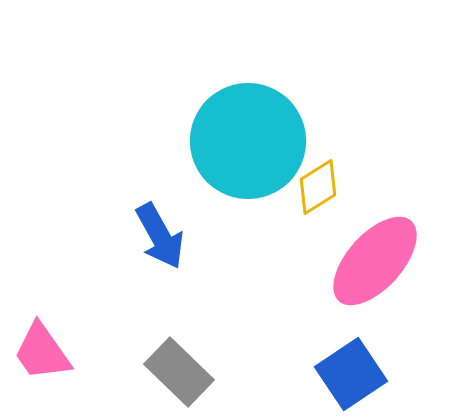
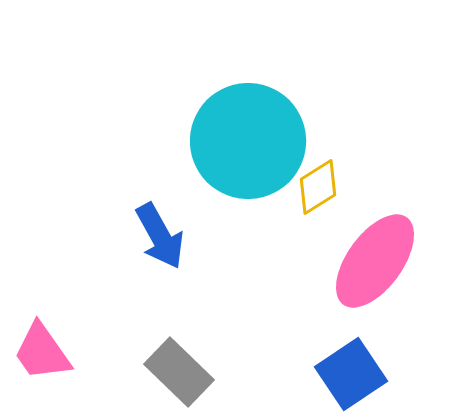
pink ellipse: rotated 6 degrees counterclockwise
